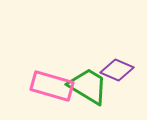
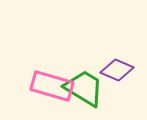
green trapezoid: moved 4 px left, 2 px down
